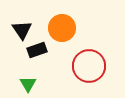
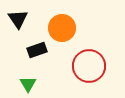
black triangle: moved 4 px left, 11 px up
